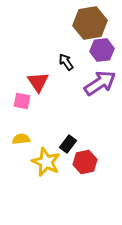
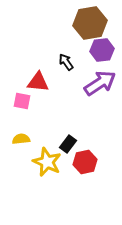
red triangle: rotated 50 degrees counterclockwise
yellow star: moved 1 px right
